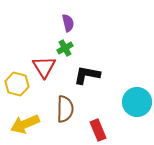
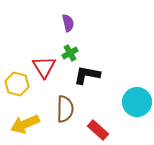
green cross: moved 5 px right, 5 px down
red rectangle: rotated 25 degrees counterclockwise
